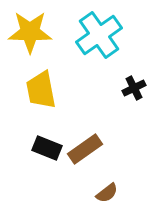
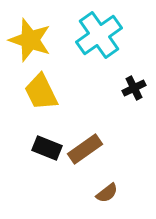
yellow star: moved 8 px down; rotated 18 degrees clockwise
yellow trapezoid: moved 2 px down; rotated 15 degrees counterclockwise
